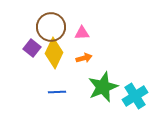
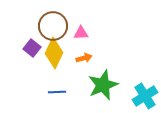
brown circle: moved 2 px right, 1 px up
pink triangle: moved 1 px left
green star: moved 2 px up
cyan cross: moved 10 px right
